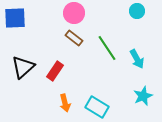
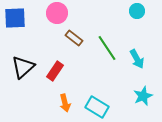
pink circle: moved 17 px left
